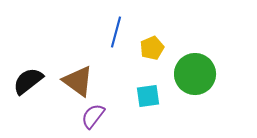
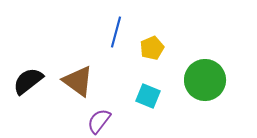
green circle: moved 10 px right, 6 px down
cyan square: rotated 30 degrees clockwise
purple semicircle: moved 6 px right, 5 px down
